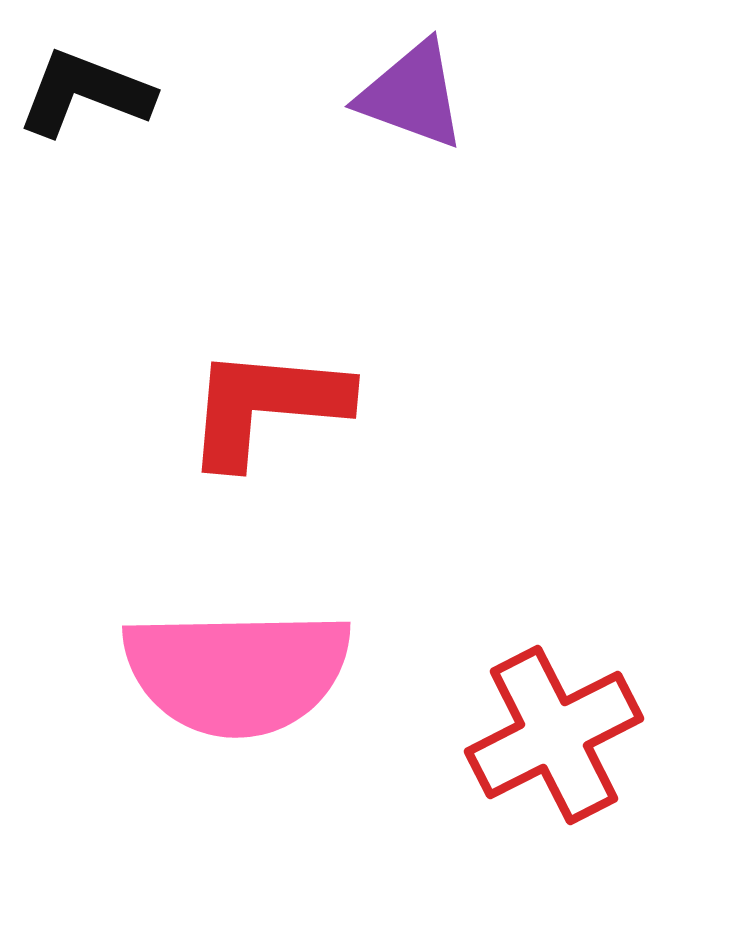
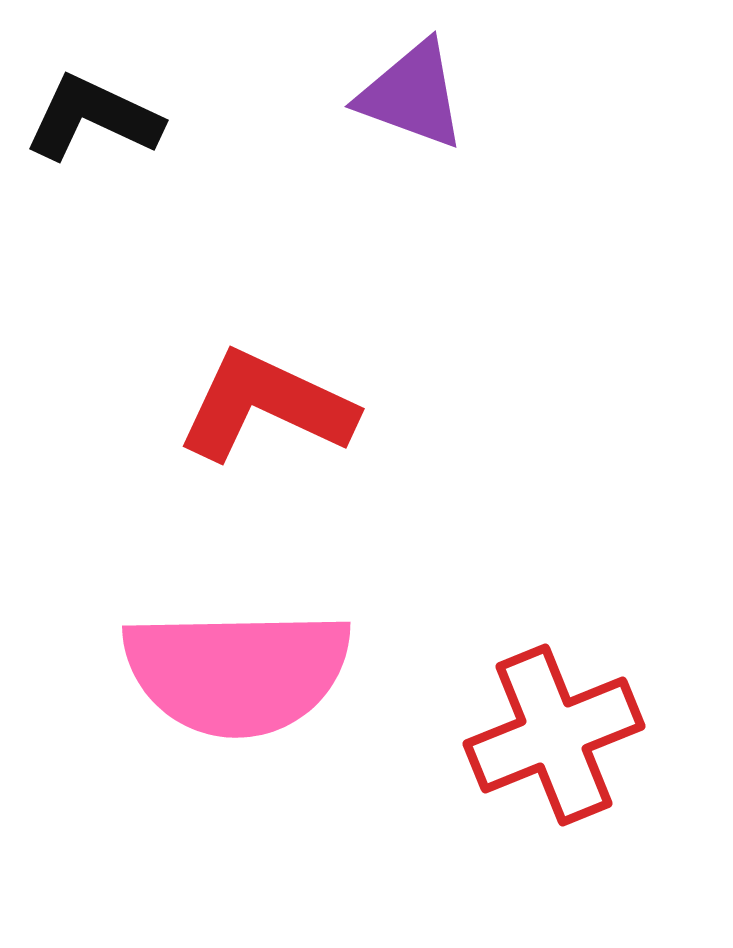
black L-shape: moved 8 px right, 25 px down; rotated 4 degrees clockwise
red L-shape: rotated 20 degrees clockwise
red cross: rotated 5 degrees clockwise
